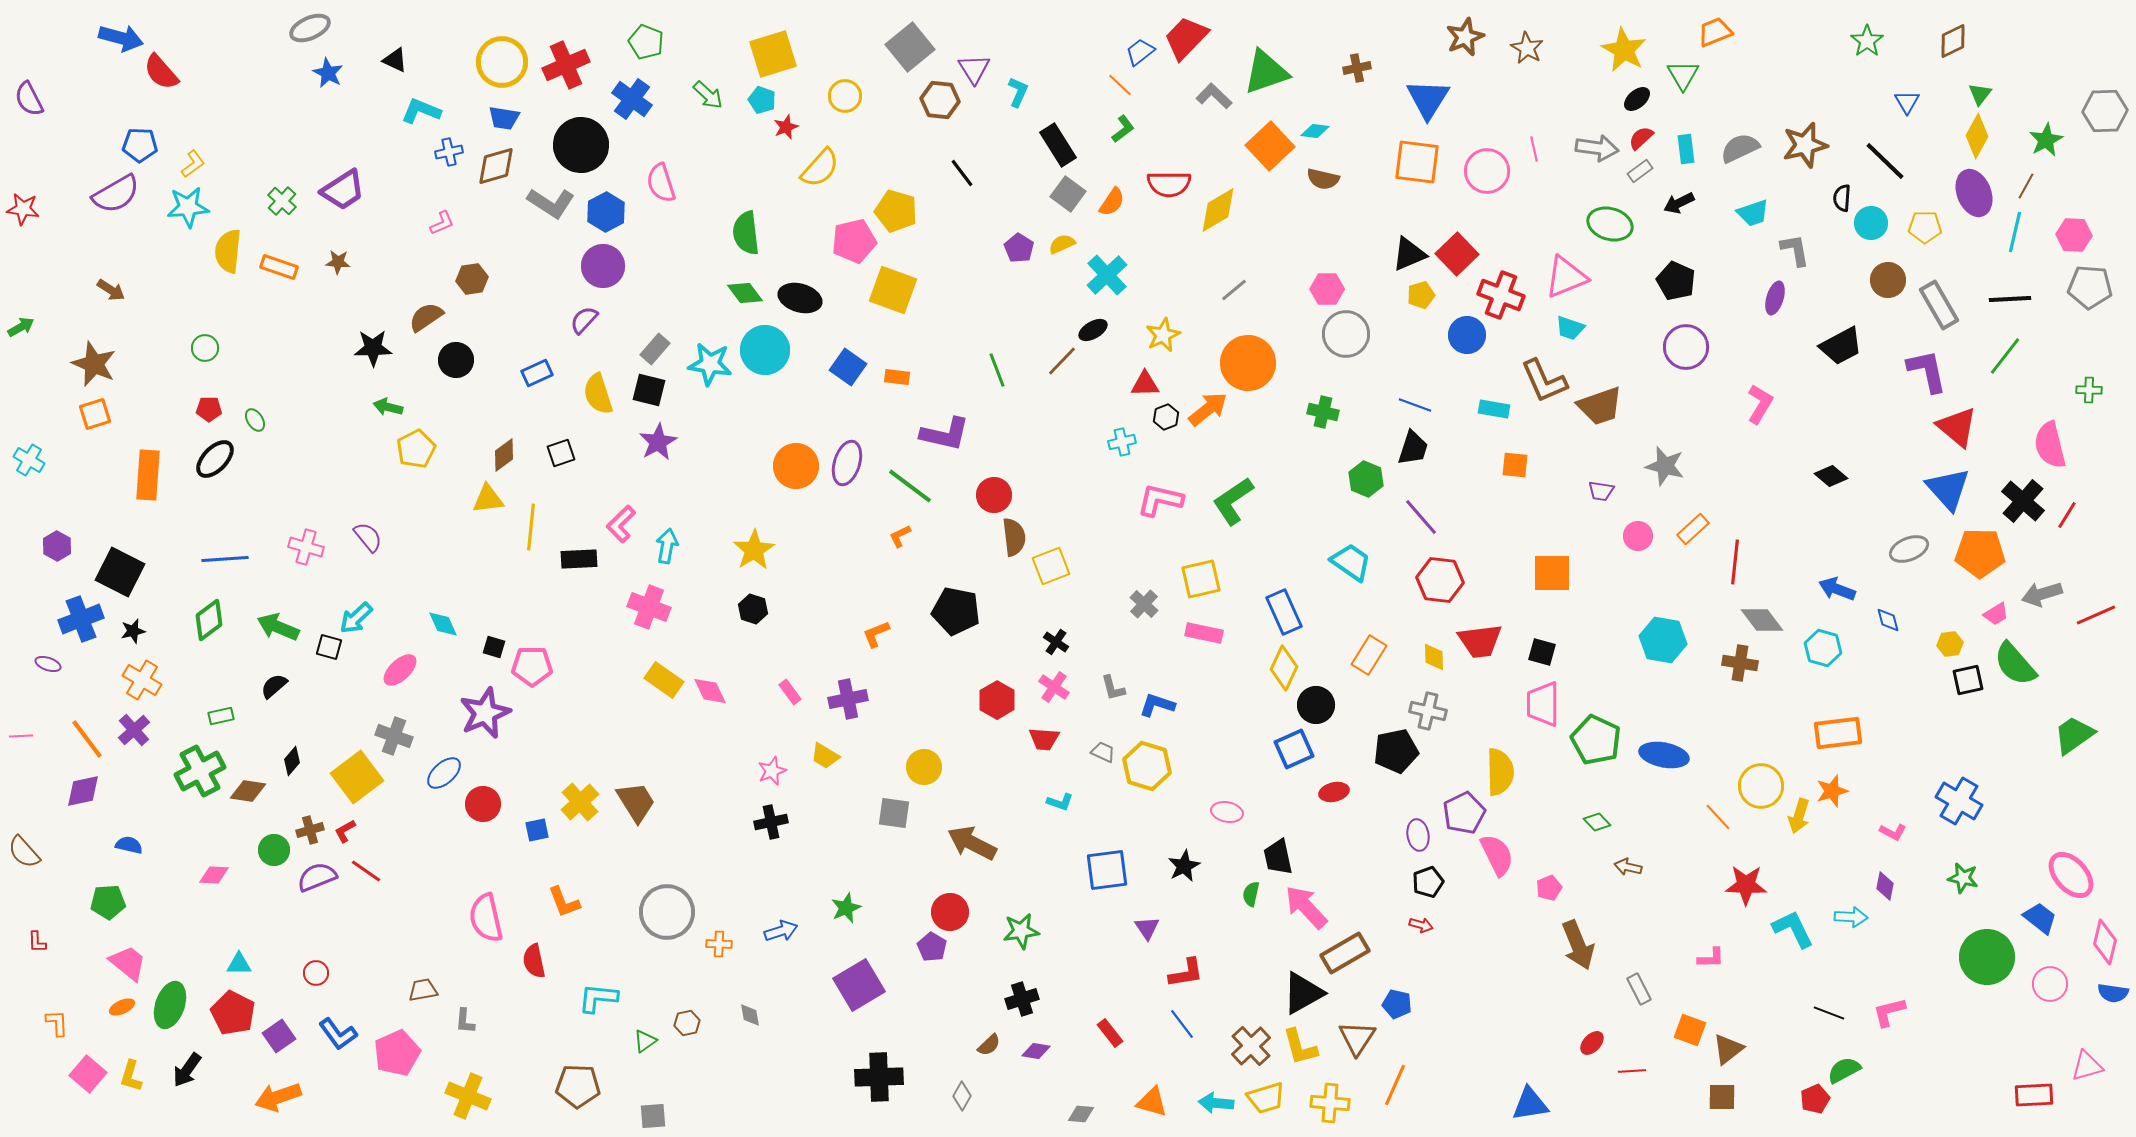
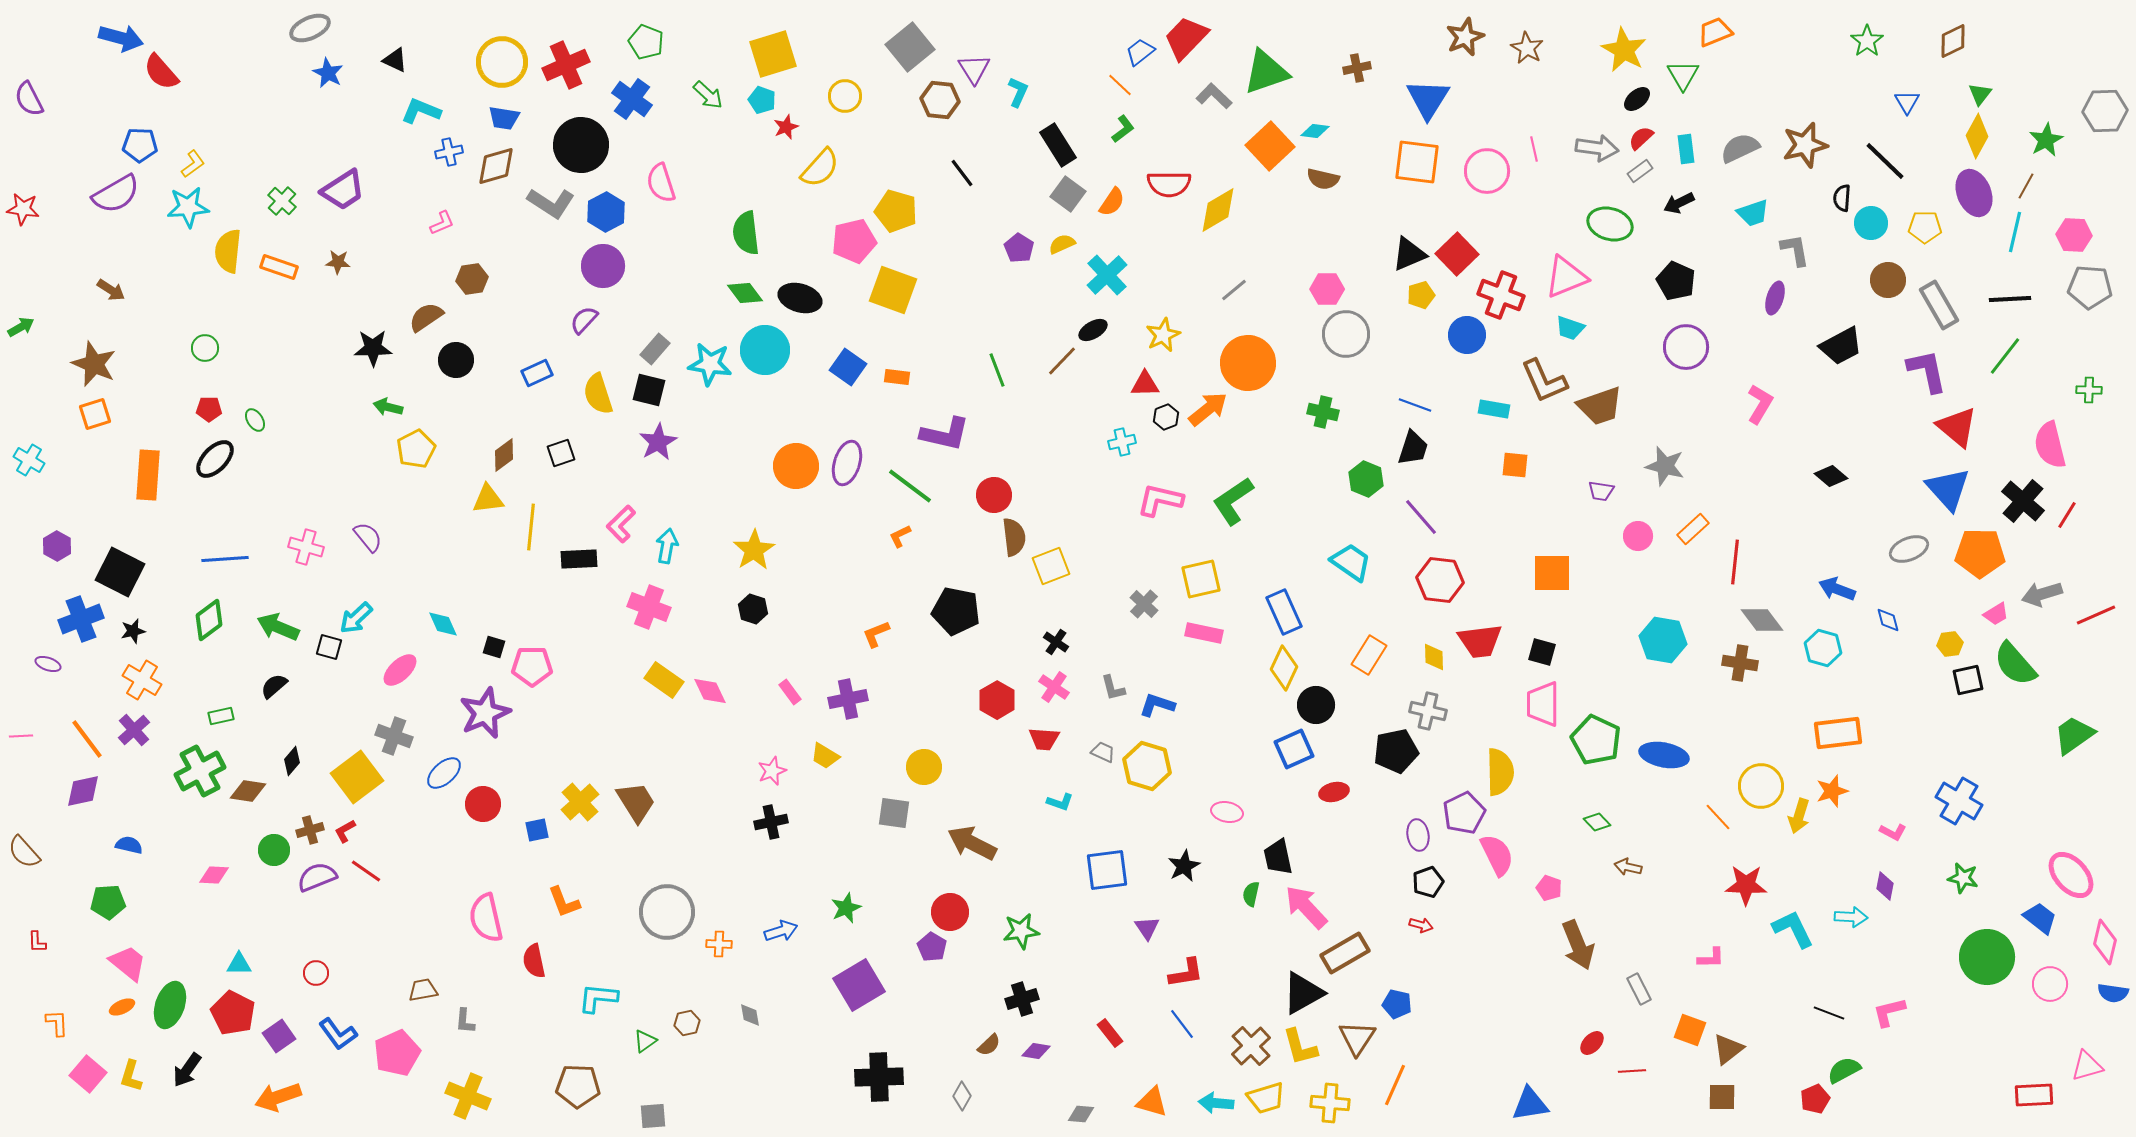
pink pentagon at (1549, 888): rotated 30 degrees counterclockwise
